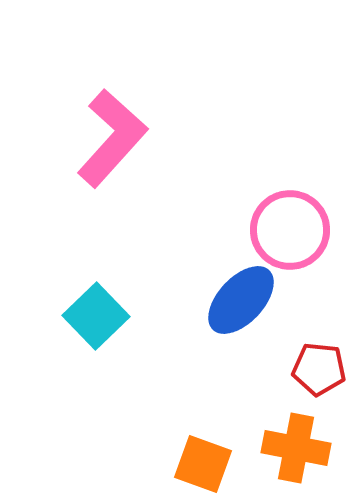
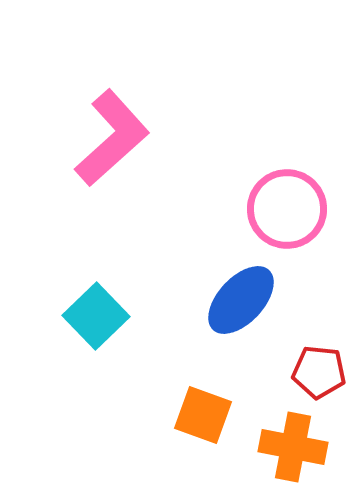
pink L-shape: rotated 6 degrees clockwise
pink circle: moved 3 px left, 21 px up
red pentagon: moved 3 px down
orange cross: moved 3 px left, 1 px up
orange square: moved 49 px up
